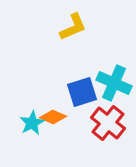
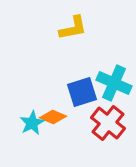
yellow L-shape: moved 1 px down; rotated 12 degrees clockwise
